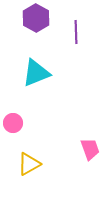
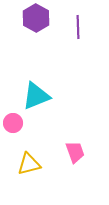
purple line: moved 2 px right, 5 px up
cyan triangle: moved 23 px down
pink trapezoid: moved 15 px left, 3 px down
yellow triangle: rotated 15 degrees clockwise
